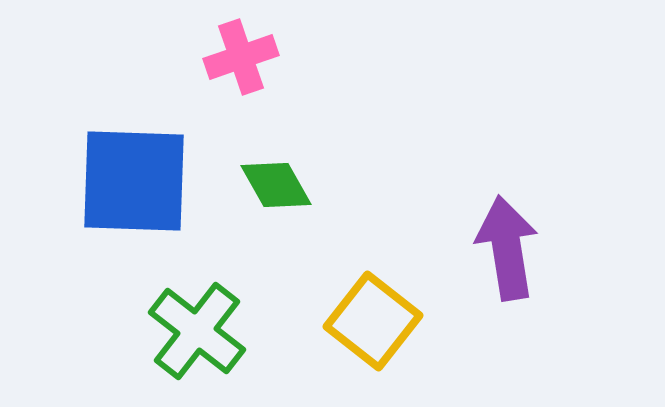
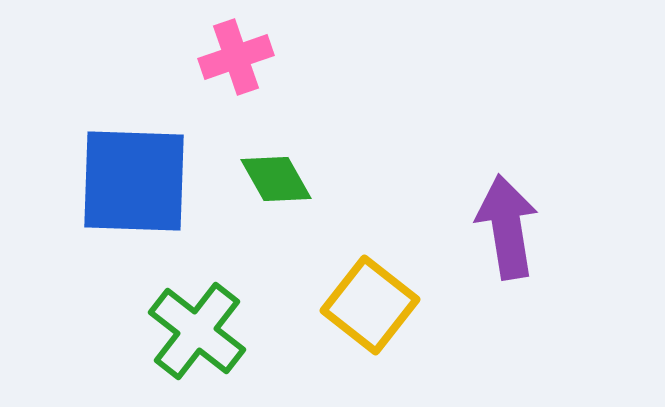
pink cross: moved 5 px left
green diamond: moved 6 px up
purple arrow: moved 21 px up
yellow square: moved 3 px left, 16 px up
